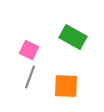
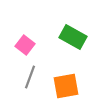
pink square: moved 4 px left, 5 px up; rotated 12 degrees clockwise
orange square: rotated 12 degrees counterclockwise
